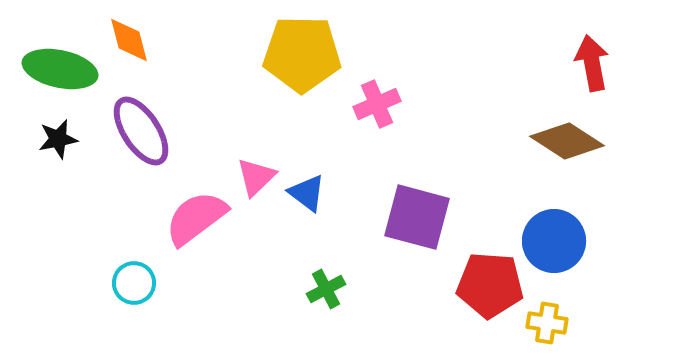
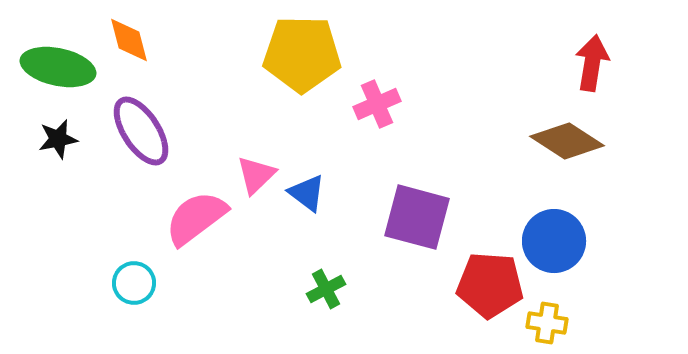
red arrow: rotated 20 degrees clockwise
green ellipse: moved 2 px left, 2 px up
pink triangle: moved 2 px up
